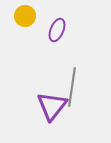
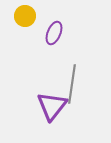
purple ellipse: moved 3 px left, 3 px down
gray line: moved 3 px up
